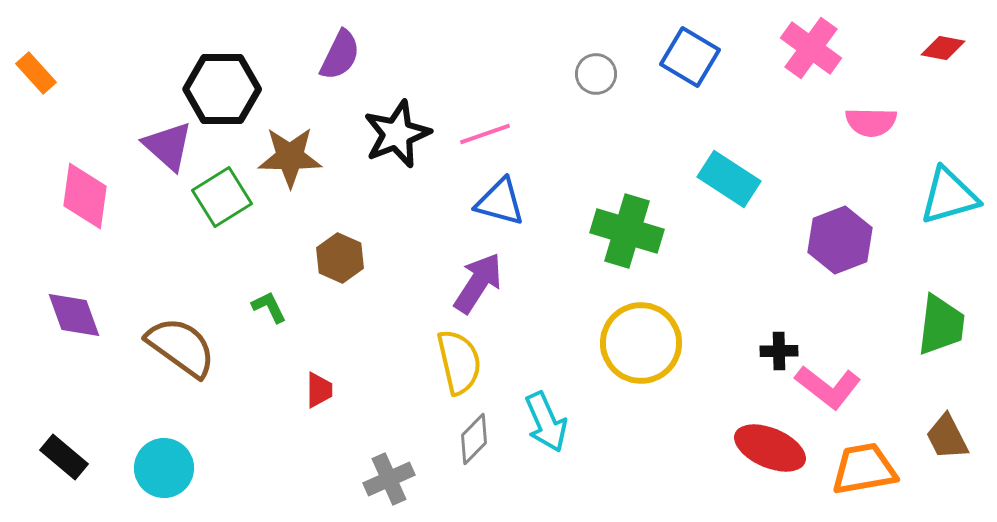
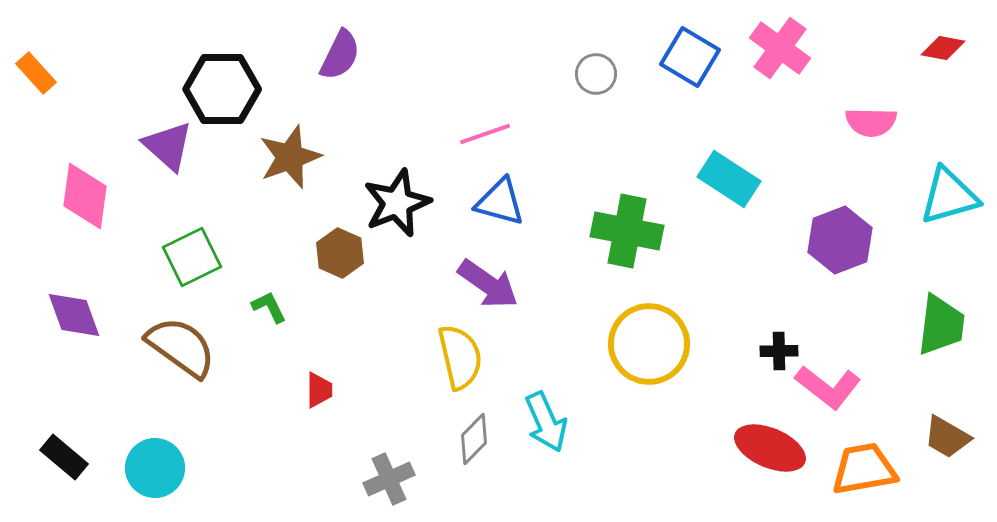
pink cross: moved 31 px left
black star: moved 69 px down
brown star: rotated 20 degrees counterclockwise
green square: moved 30 px left, 60 px down; rotated 6 degrees clockwise
green cross: rotated 6 degrees counterclockwise
brown hexagon: moved 5 px up
purple arrow: moved 10 px right, 1 px down; rotated 92 degrees clockwise
yellow circle: moved 8 px right, 1 px down
yellow semicircle: moved 1 px right, 5 px up
brown trapezoid: rotated 33 degrees counterclockwise
cyan circle: moved 9 px left
